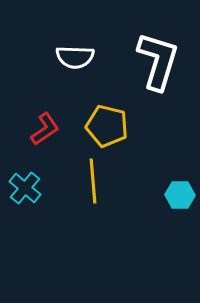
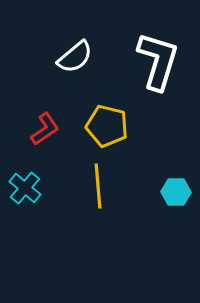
white semicircle: rotated 42 degrees counterclockwise
yellow line: moved 5 px right, 5 px down
cyan hexagon: moved 4 px left, 3 px up
